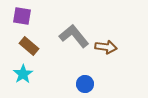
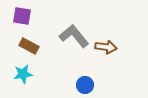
brown rectangle: rotated 12 degrees counterclockwise
cyan star: rotated 24 degrees clockwise
blue circle: moved 1 px down
